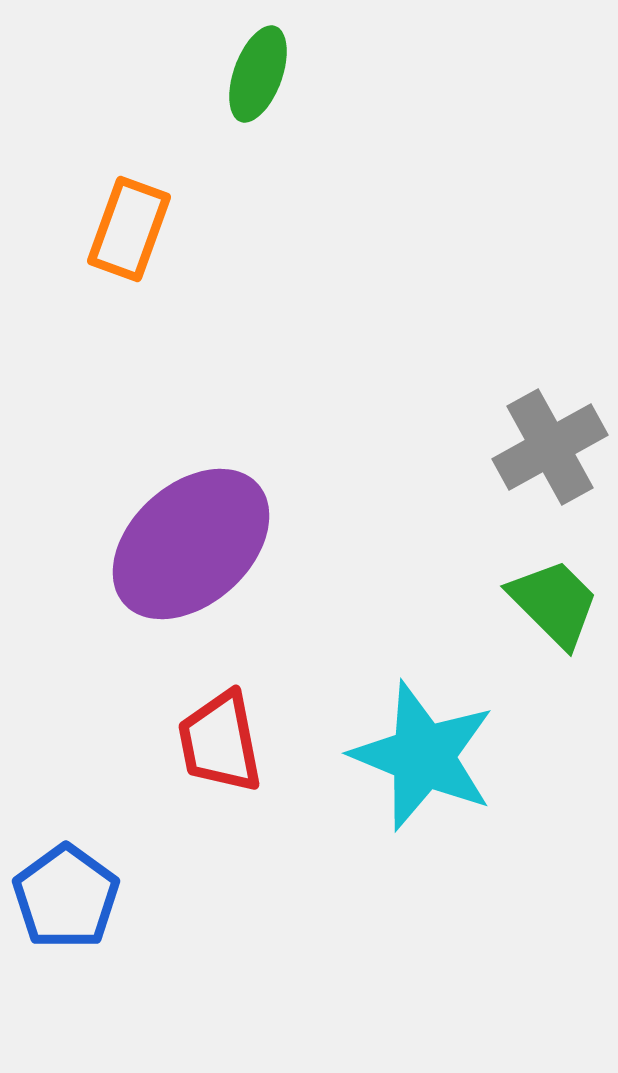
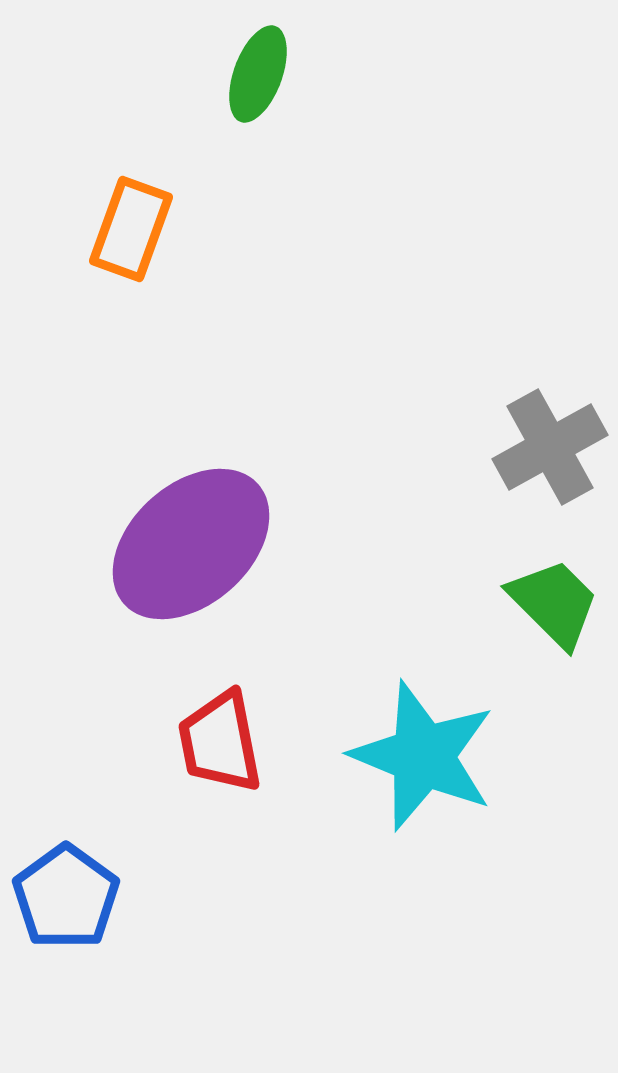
orange rectangle: moved 2 px right
